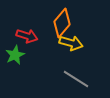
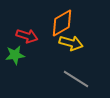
orange diamond: rotated 20 degrees clockwise
green star: rotated 18 degrees clockwise
